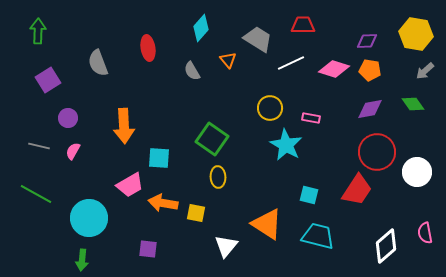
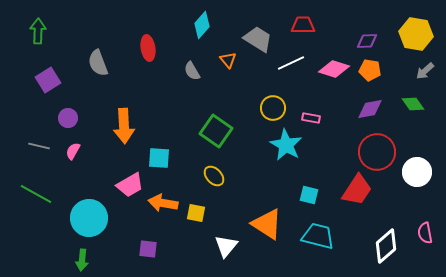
cyan diamond at (201, 28): moved 1 px right, 3 px up
yellow circle at (270, 108): moved 3 px right
green square at (212, 139): moved 4 px right, 8 px up
yellow ellipse at (218, 177): moved 4 px left, 1 px up; rotated 40 degrees counterclockwise
